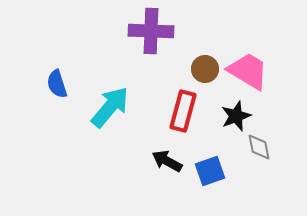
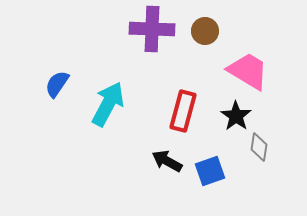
purple cross: moved 1 px right, 2 px up
brown circle: moved 38 px up
blue semicircle: rotated 52 degrees clockwise
cyan arrow: moved 2 px left, 3 px up; rotated 12 degrees counterclockwise
black star: rotated 16 degrees counterclockwise
gray diamond: rotated 20 degrees clockwise
